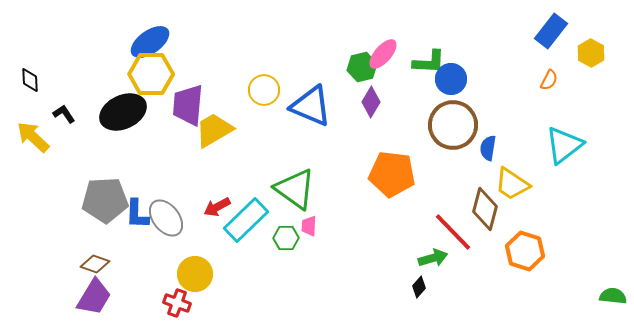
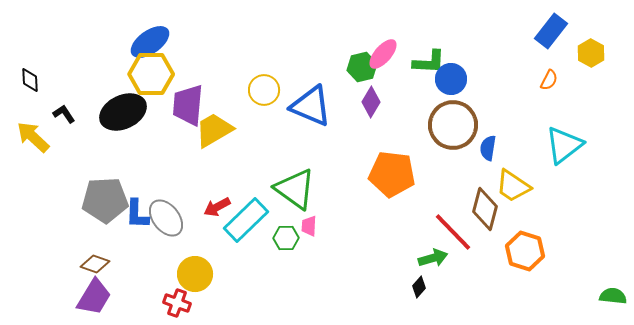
yellow trapezoid at (512, 184): moved 1 px right, 2 px down
